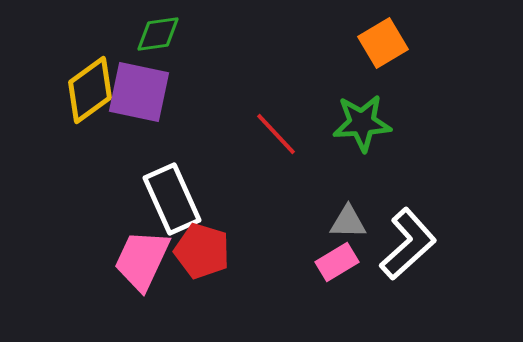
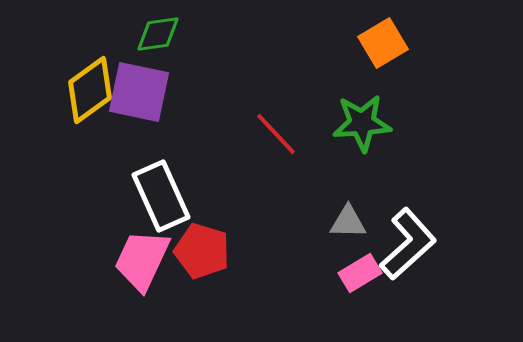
white rectangle: moved 11 px left, 3 px up
pink rectangle: moved 23 px right, 11 px down
